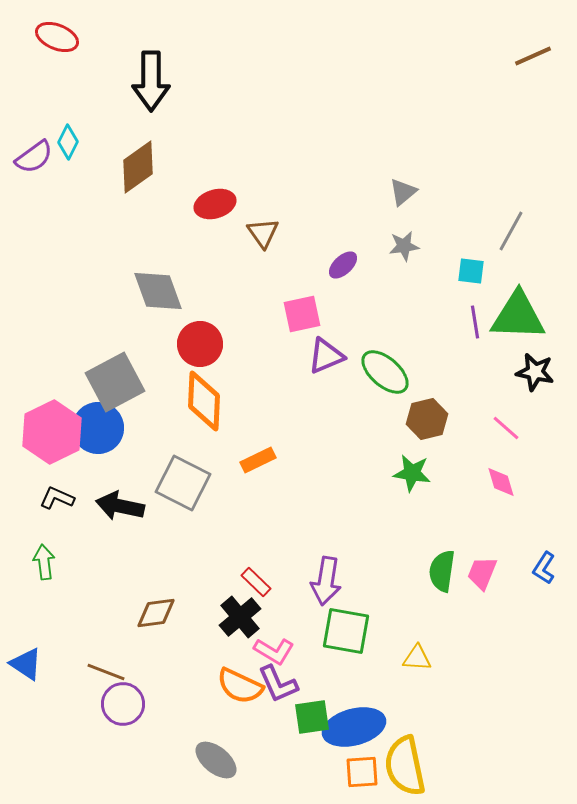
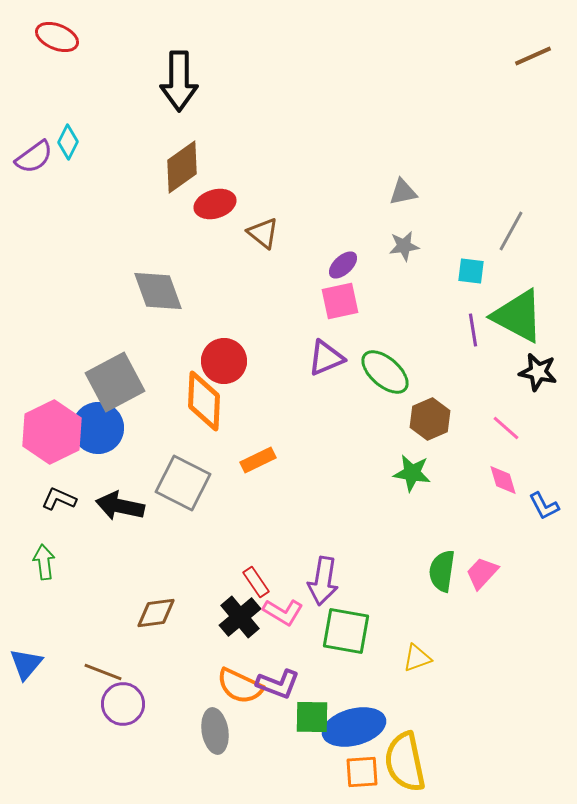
black arrow at (151, 81): moved 28 px right
brown diamond at (138, 167): moved 44 px right
gray triangle at (403, 192): rotated 28 degrees clockwise
brown triangle at (263, 233): rotated 16 degrees counterclockwise
pink square at (302, 314): moved 38 px right, 13 px up
green triangle at (518, 316): rotated 26 degrees clockwise
purple line at (475, 322): moved 2 px left, 8 px down
red circle at (200, 344): moved 24 px right, 17 px down
purple triangle at (326, 356): moved 2 px down
black star at (535, 372): moved 3 px right
brown hexagon at (427, 419): moved 3 px right; rotated 9 degrees counterclockwise
pink diamond at (501, 482): moved 2 px right, 2 px up
black L-shape at (57, 498): moved 2 px right, 1 px down
blue L-shape at (544, 568): moved 62 px up; rotated 60 degrees counterclockwise
pink trapezoid at (482, 573): rotated 21 degrees clockwise
purple arrow at (326, 581): moved 3 px left
red rectangle at (256, 582): rotated 12 degrees clockwise
pink L-shape at (274, 651): moved 9 px right, 39 px up
yellow triangle at (417, 658): rotated 24 degrees counterclockwise
blue triangle at (26, 664): rotated 36 degrees clockwise
brown line at (106, 672): moved 3 px left
purple L-shape at (278, 684): rotated 45 degrees counterclockwise
green square at (312, 717): rotated 9 degrees clockwise
gray ellipse at (216, 760): moved 1 px left, 29 px up; rotated 42 degrees clockwise
yellow semicircle at (405, 766): moved 4 px up
